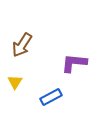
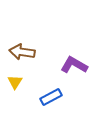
brown arrow: moved 7 px down; rotated 65 degrees clockwise
purple L-shape: moved 2 px down; rotated 24 degrees clockwise
